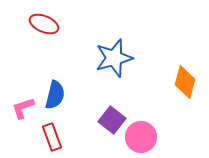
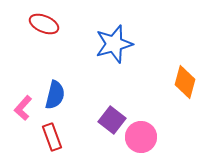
blue star: moved 14 px up
pink L-shape: rotated 30 degrees counterclockwise
